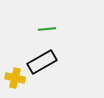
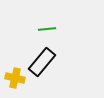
black rectangle: rotated 20 degrees counterclockwise
